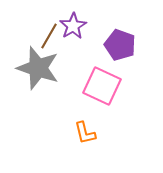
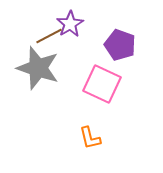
purple star: moved 3 px left, 2 px up
brown line: rotated 32 degrees clockwise
pink square: moved 2 px up
orange L-shape: moved 5 px right, 5 px down
